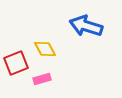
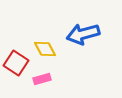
blue arrow: moved 3 px left, 8 px down; rotated 32 degrees counterclockwise
red square: rotated 35 degrees counterclockwise
